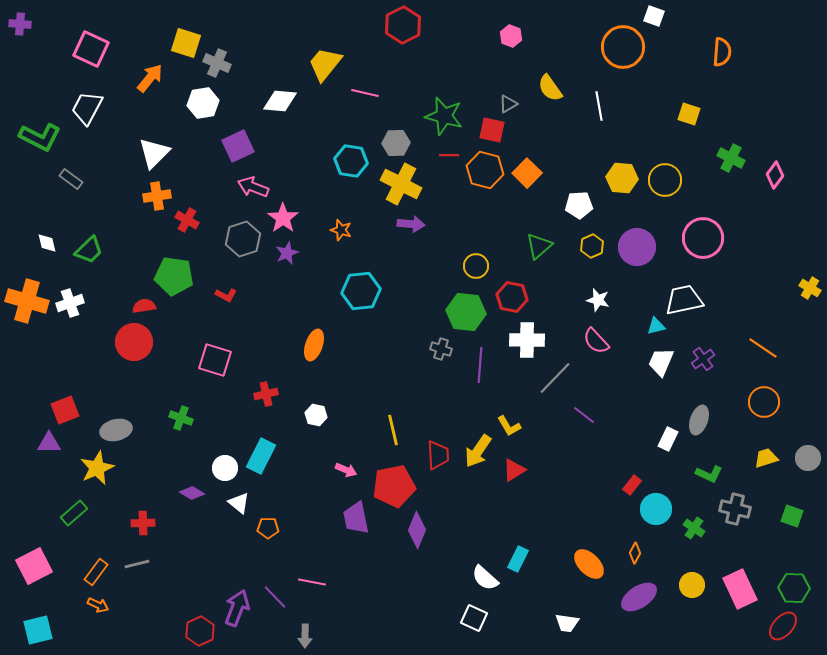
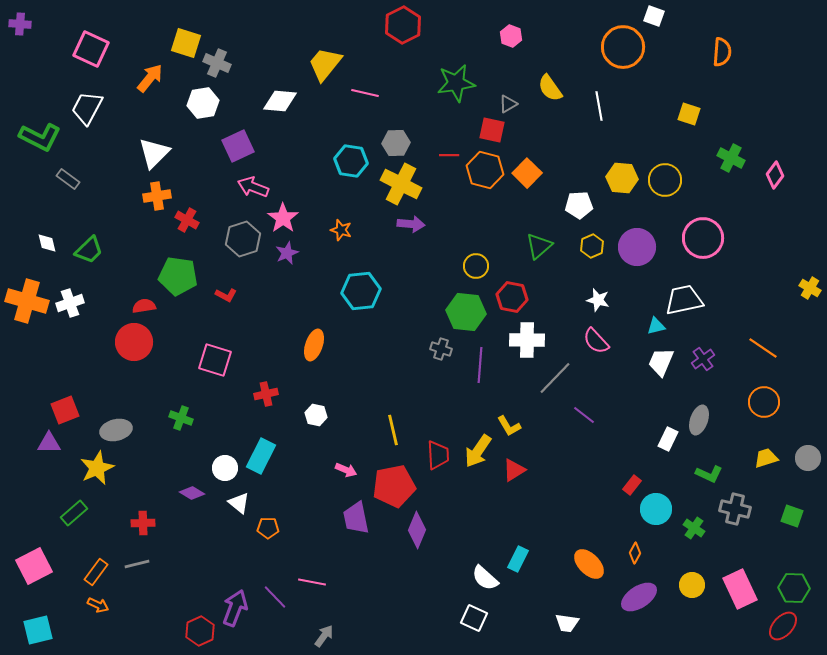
green star at (444, 116): moved 12 px right, 33 px up; rotated 24 degrees counterclockwise
gray rectangle at (71, 179): moved 3 px left
green pentagon at (174, 276): moved 4 px right
purple arrow at (237, 608): moved 2 px left
gray arrow at (305, 636): moved 19 px right; rotated 145 degrees counterclockwise
